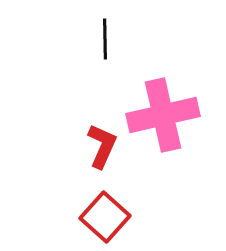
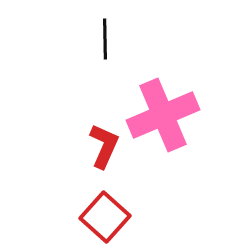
pink cross: rotated 10 degrees counterclockwise
red L-shape: moved 2 px right
